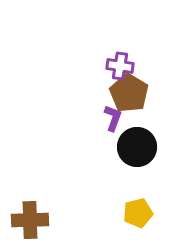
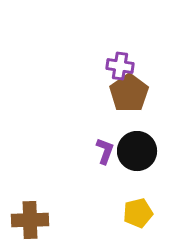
brown pentagon: rotated 6 degrees clockwise
purple L-shape: moved 8 px left, 33 px down
black circle: moved 4 px down
